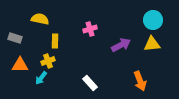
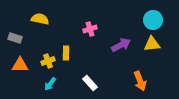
yellow rectangle: moved 11 px right, 12 px down
cyan arrow: moved 9 px right, 6 px down
